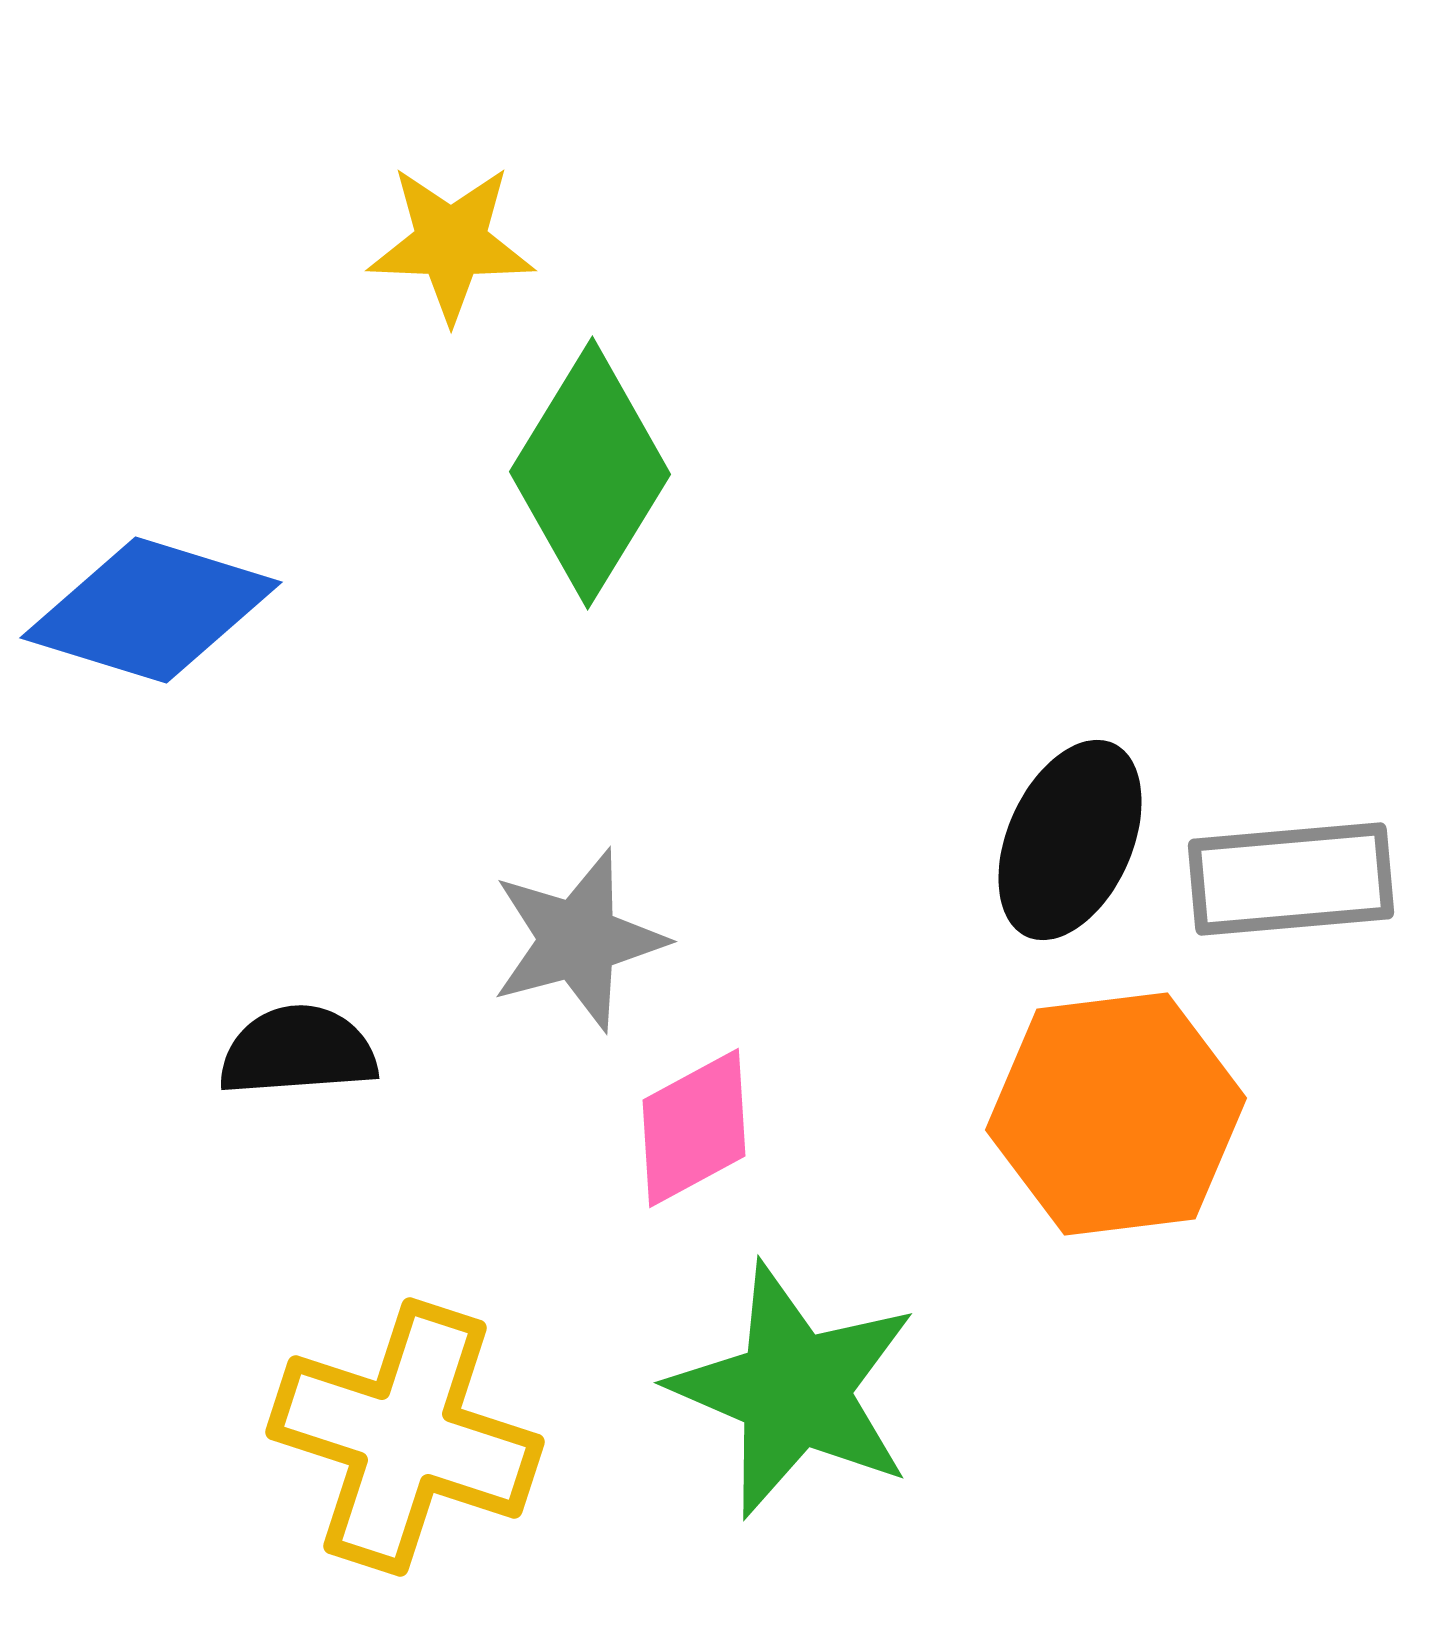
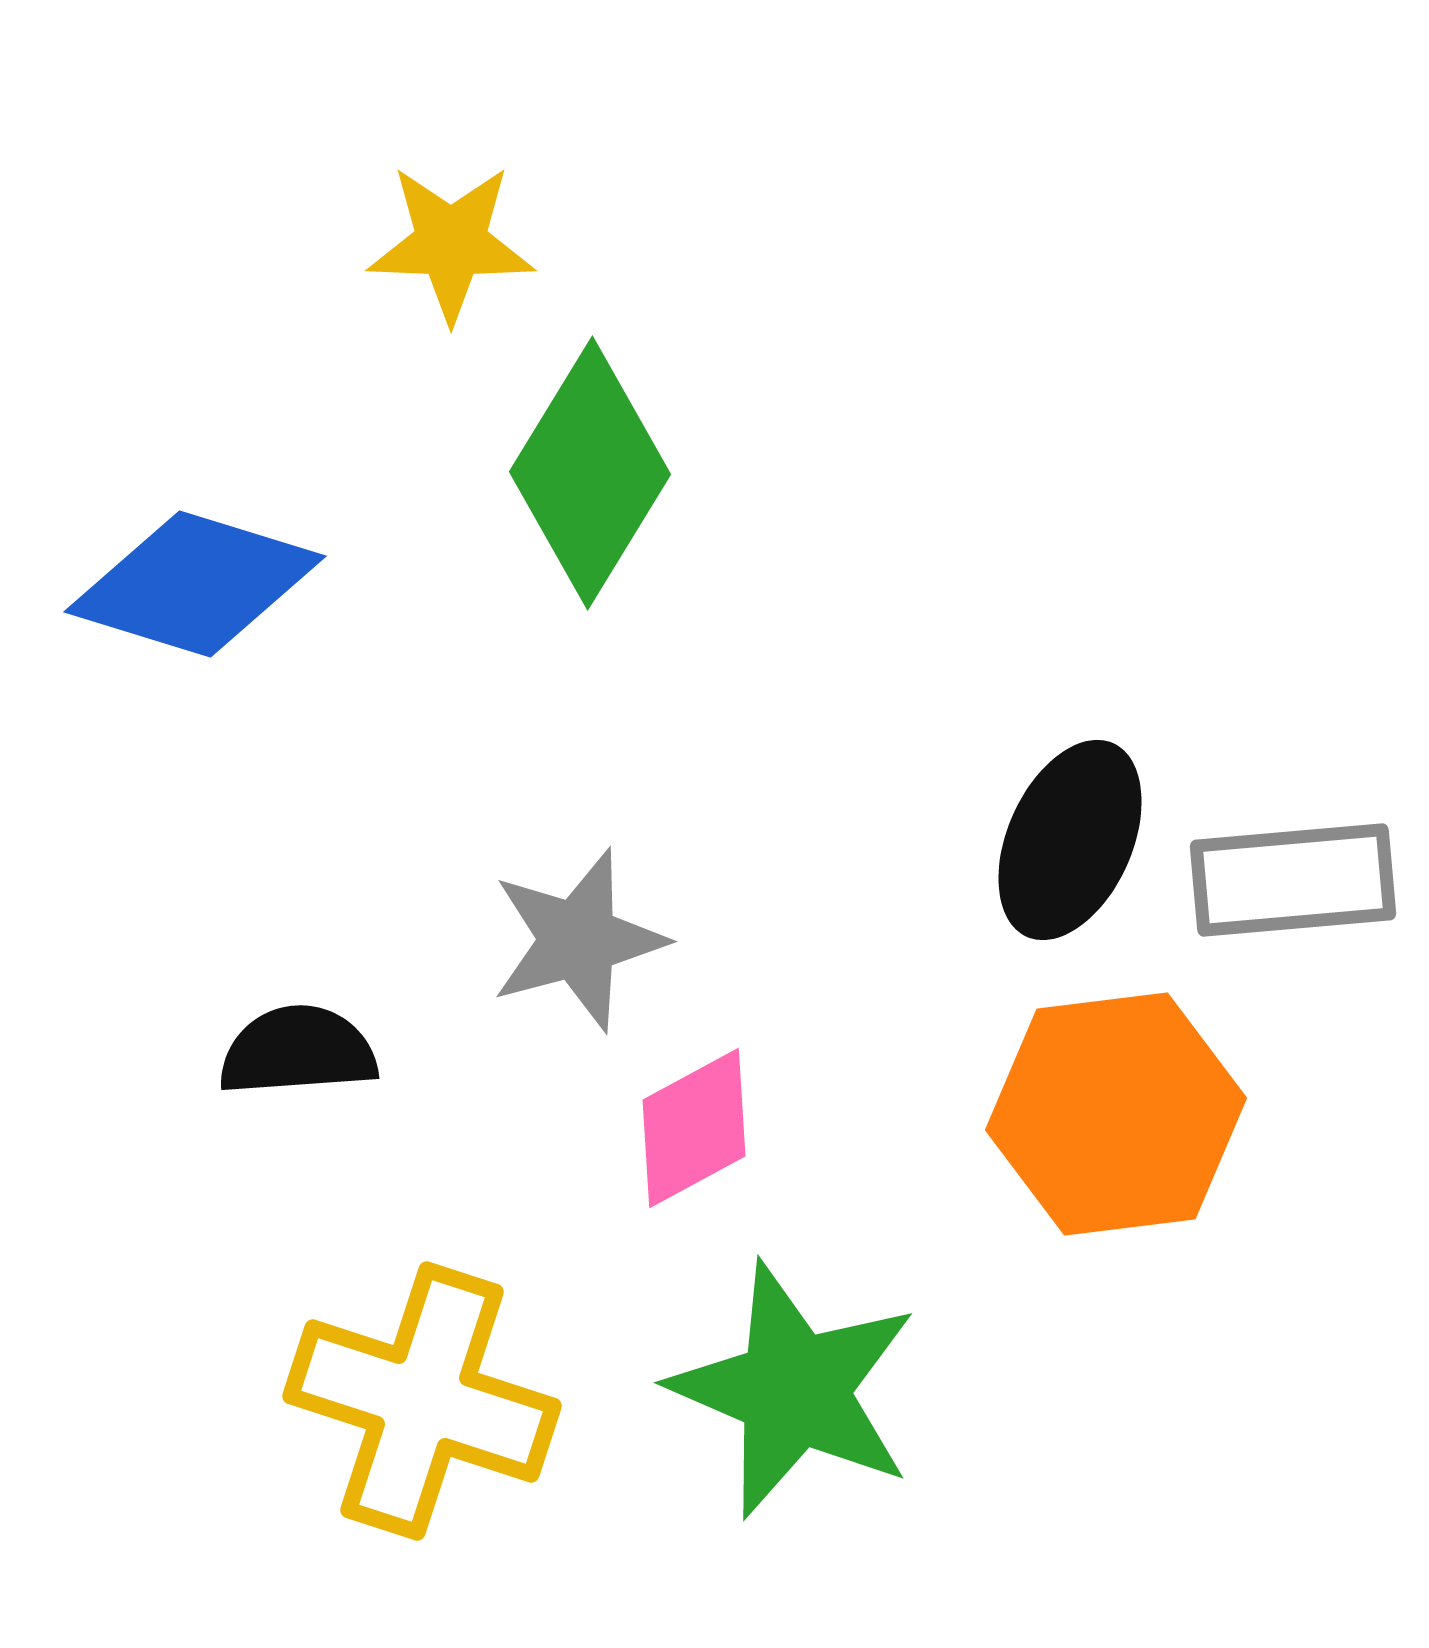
blue diamond: moved 44 px right, 26 px up
gray rectangle: moved 2 px right, 1 px down
yellow cross: moved 17 px right, 36 px up
